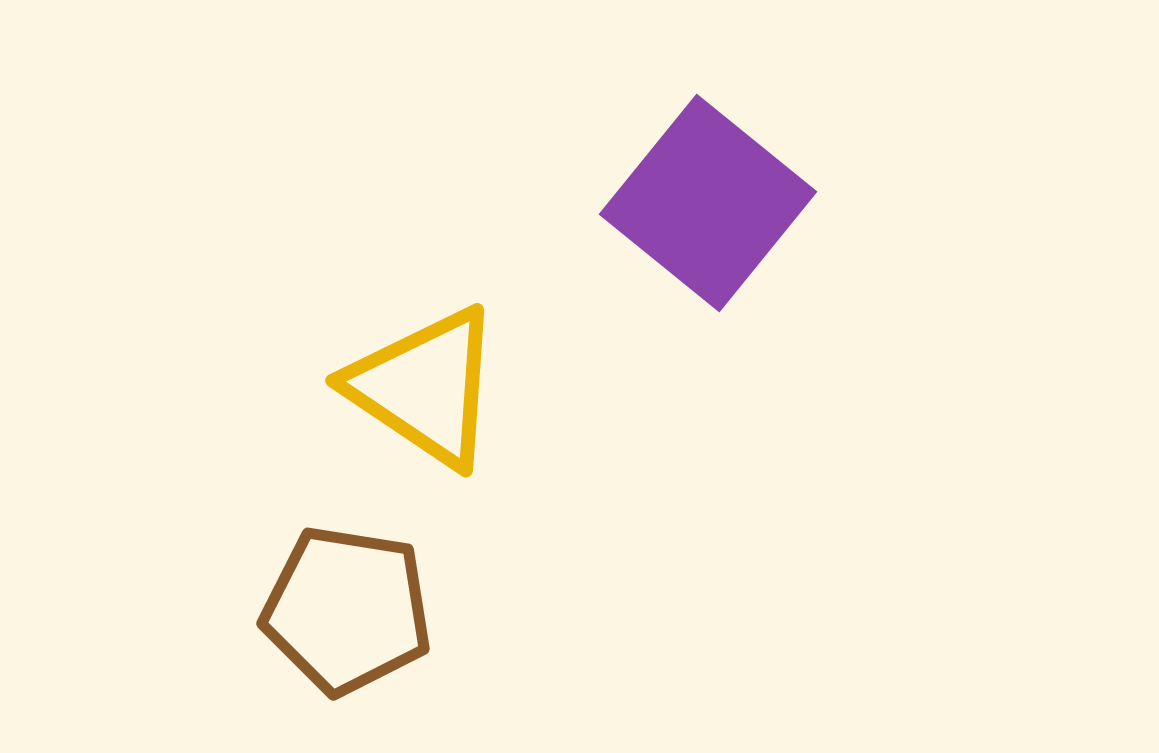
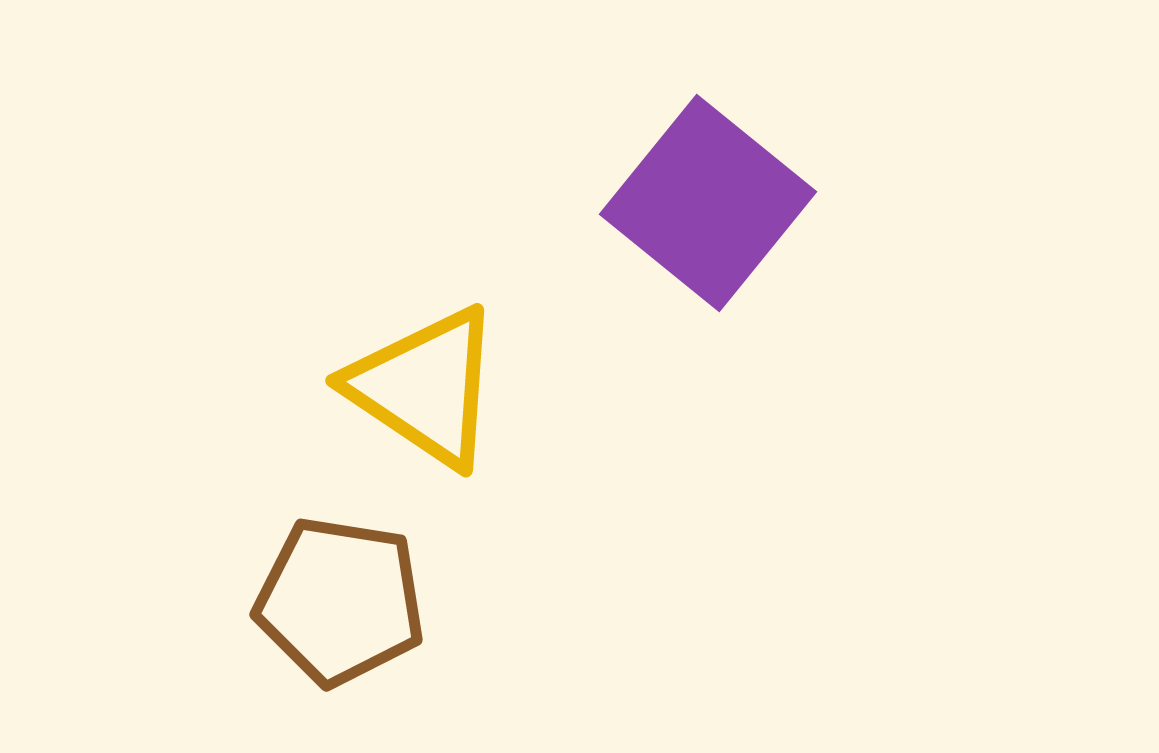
brown pentagon: moved 7 px left, 9 px up
